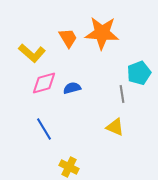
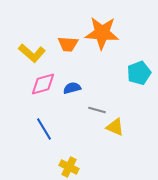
orange trapezoid: moved 6 px down; rotated 125 degrees clockwise
pink diamond: moved 1 px left, 1 px down
gray line: moved 25 px left, 16 px down; rotated 66 degrees counterclockwise
